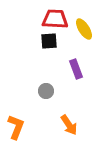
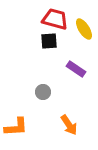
red trapezoid: rotated 12 degrees clockwise
purple rectangle: rotated 36 degrees counterclockwise
gray circle: moved 3 px left, 1 px down
orange L-shape: rotated 65 degrees clockwise
